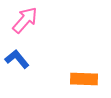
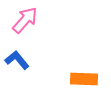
blue L-shape: moved 1 px down
